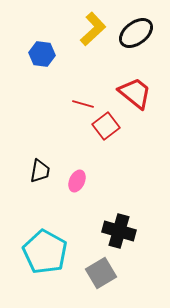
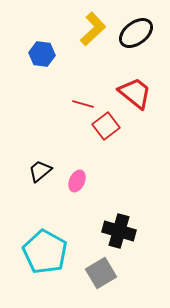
black trapezoid: rotated 140 degrees counterclockwise
